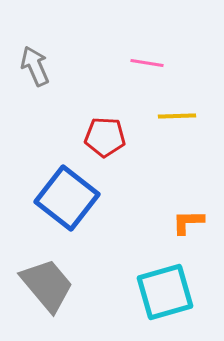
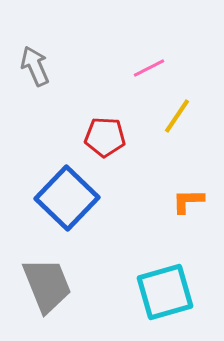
pink line: moved 2 px right, 5 px down; rotated 36 degrees counterclockwise
yellow line: rotated 54 degrees counterclockwise
blue square: rotated 6 degrees clockwise
orange L-shape: moved 21 px up
gray trapezoid: rotated 18 degrees clockwise
